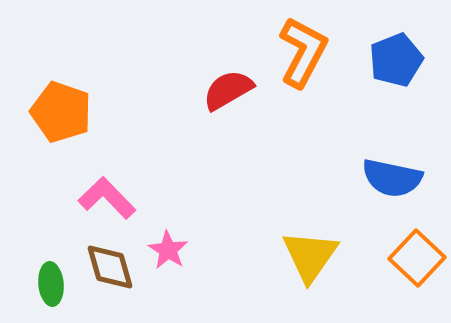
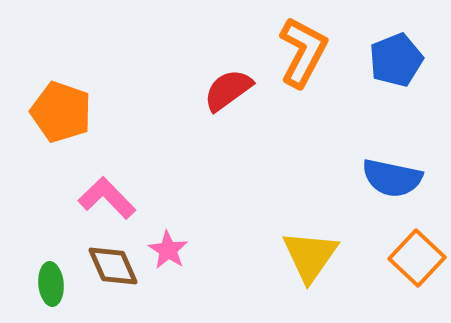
red semicircle: rotated 6 degrees counterclockwise
brown diamond: moved 3 px right, 1 px up; rotated 8 degrees counterclockwise
